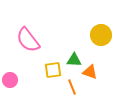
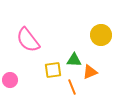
orange triangle: rotated 42 degrees counterclockwise
